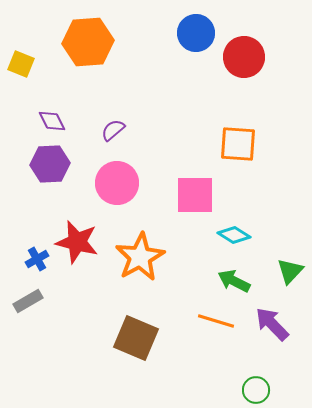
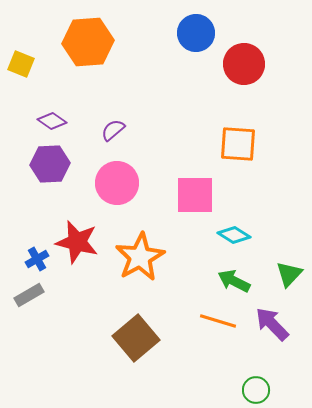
red circle: moved 7 px down
purple diamond: rotated 28 degrees counterclockwise
green triangle: moved 1 px left, 3 px down
gray rectangle: moved 1 px right, 6 px up
orange line: moved 2 px right
brown square: rotated 27 degrees clockwise
